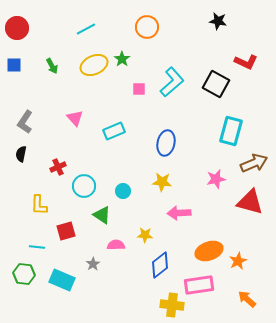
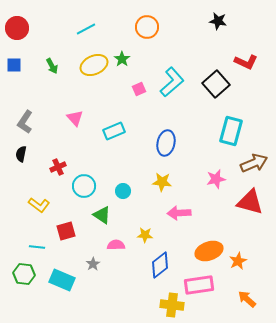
black square at (216, 84): rotated 20 degrees clockwise
pink square at (139, 89): rotated 24 degrees counterclockwise
yellow L-shape at (39, 205): rotated 55 degrees counterclockwise
